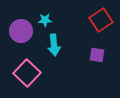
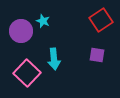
cyan star: moved 2 px left, 1 px down; rotated 24 degrees clockwise
cyan arrow: moved 14 px down
